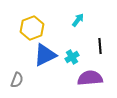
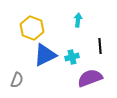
cyan arrow: rotated 32 degrees counterclockwise
yellow hexagon: rotated 20 degrees counterclockwise
cyan cross: rotated 16 degrees clockwise
purple semicircle: rotated 15 degrees counterclockwise
